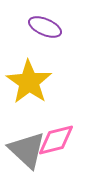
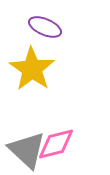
yellow star: moved 3 px right, 13 px up
pink diamond: moved 4 px down
